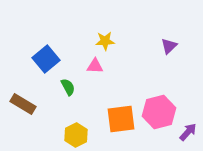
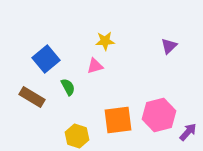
pink triangle: rotated 18 degrees counterclockwise
brown rectangle: moved 9 px right, 7 px up
pink hexagon: moved 3 px down
orange square: moved 3 px left, 1 px down
yellow hexagon: moved 1 px right, 1 px down; rotated 15 degrees counterclockwise
